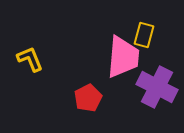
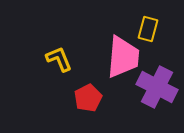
yellow rectangle: moved 4 px right, 6 px up
yellow L-shape: moved 29 px right
